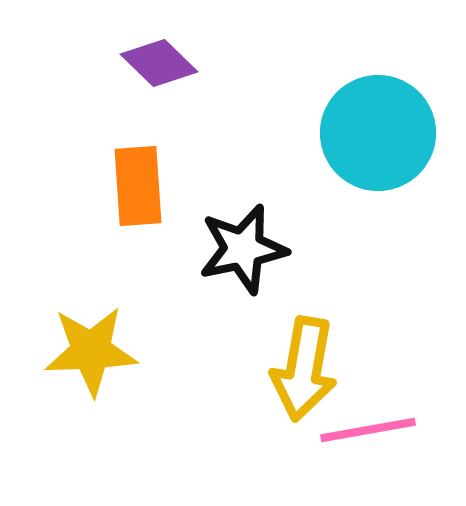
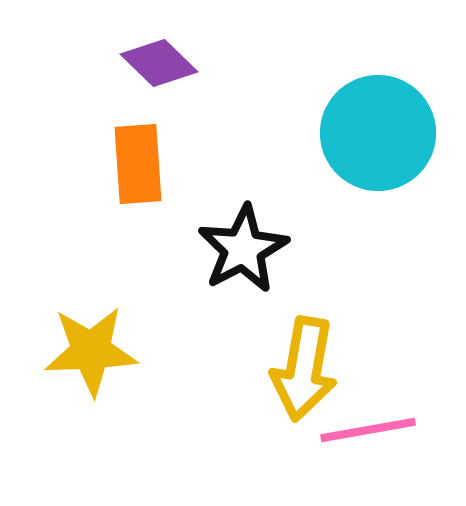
orange rectangle: moved 22 px up
black star: rotated 16 degrees counterclockwise
